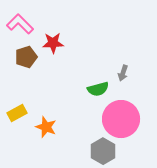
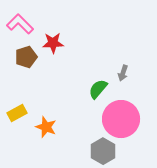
green semicircle: rotated 145 degrees clockwise
